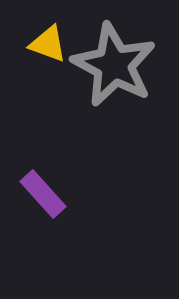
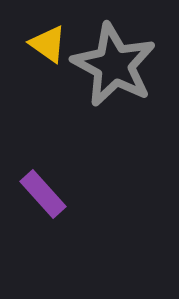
yellow triangle: rotated 15 degrees clockwise
